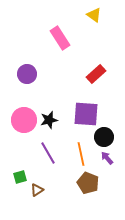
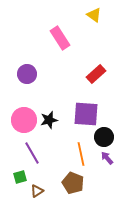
purple line: moved 16 px left
brown pentagon: moved 15 px left
brown triangle: moved 1 px down
